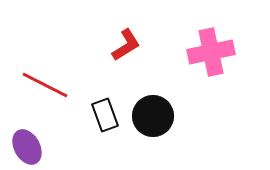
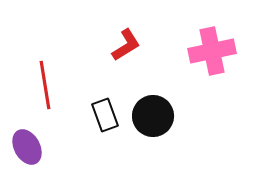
pink cross: moved 1 px right, 1 px up
red line: rotated 54 degrees clockwise
